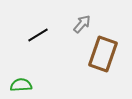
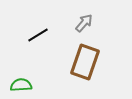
gray arrow: moved 2 px right, 1 px up
brown rectangle: moved 18 px left, 8 px down
